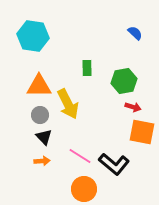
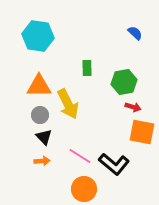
cyan hexagon: moved 5 px right
green hexagon: moved 1 px down
